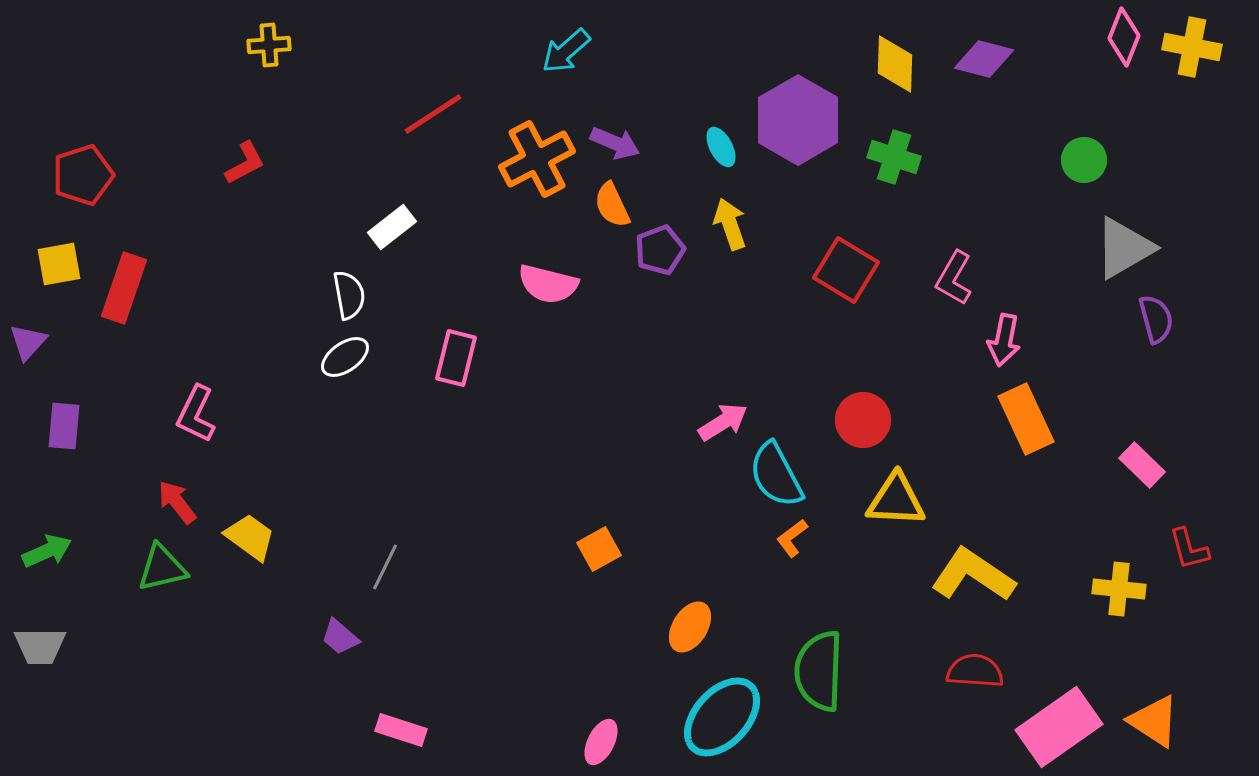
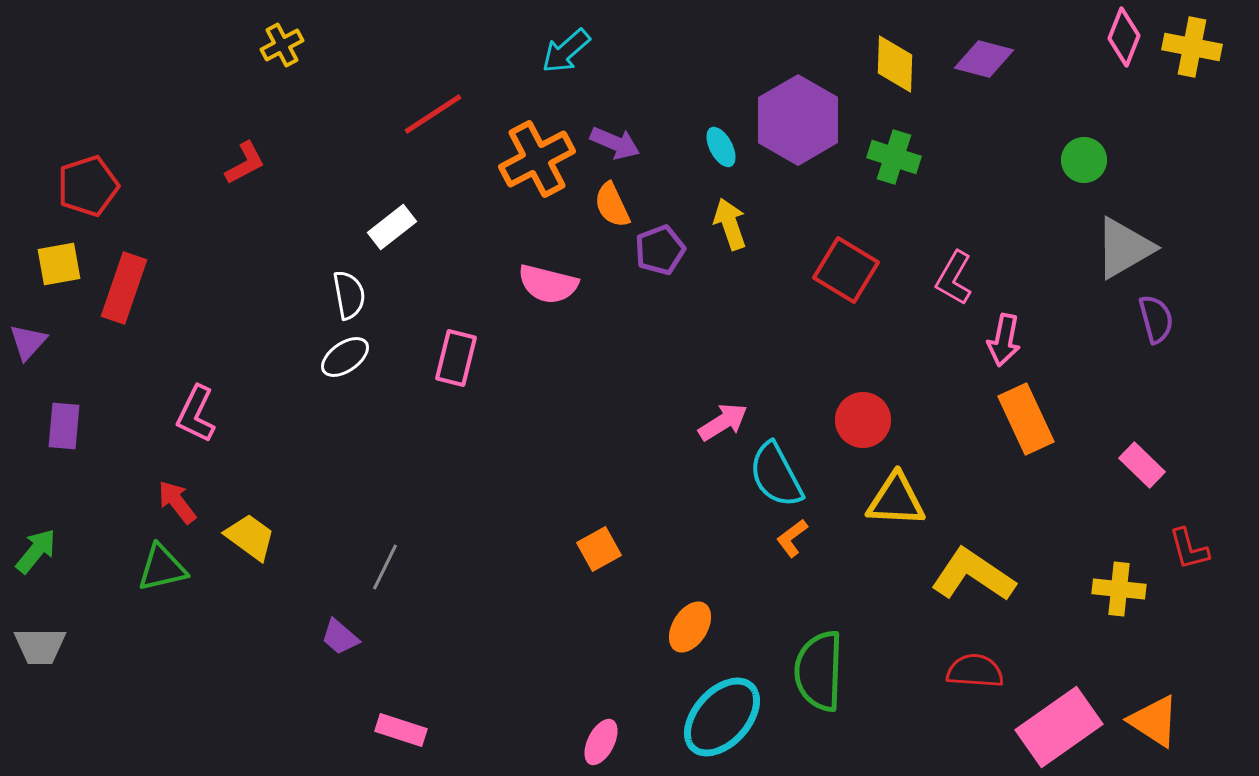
yellow cross at (269, 45): moved 13 px right; rotated 24 degrees counterclockwise
red pentagon at (83, 175): moved 5 px right, 11 px down
green arrow at (47, 551): moved 11 px left; rotated 27 degrees counterclockwise
